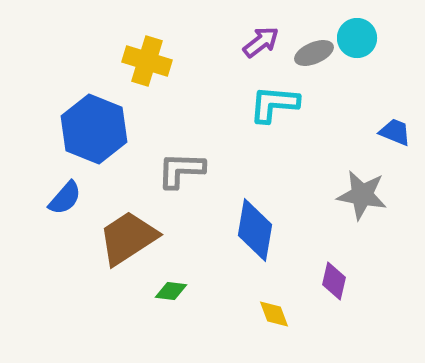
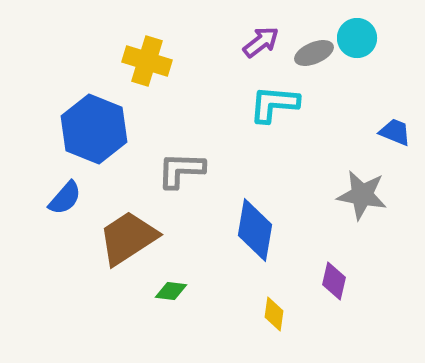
yellow diamond: rotated 28 degrees clockwise
